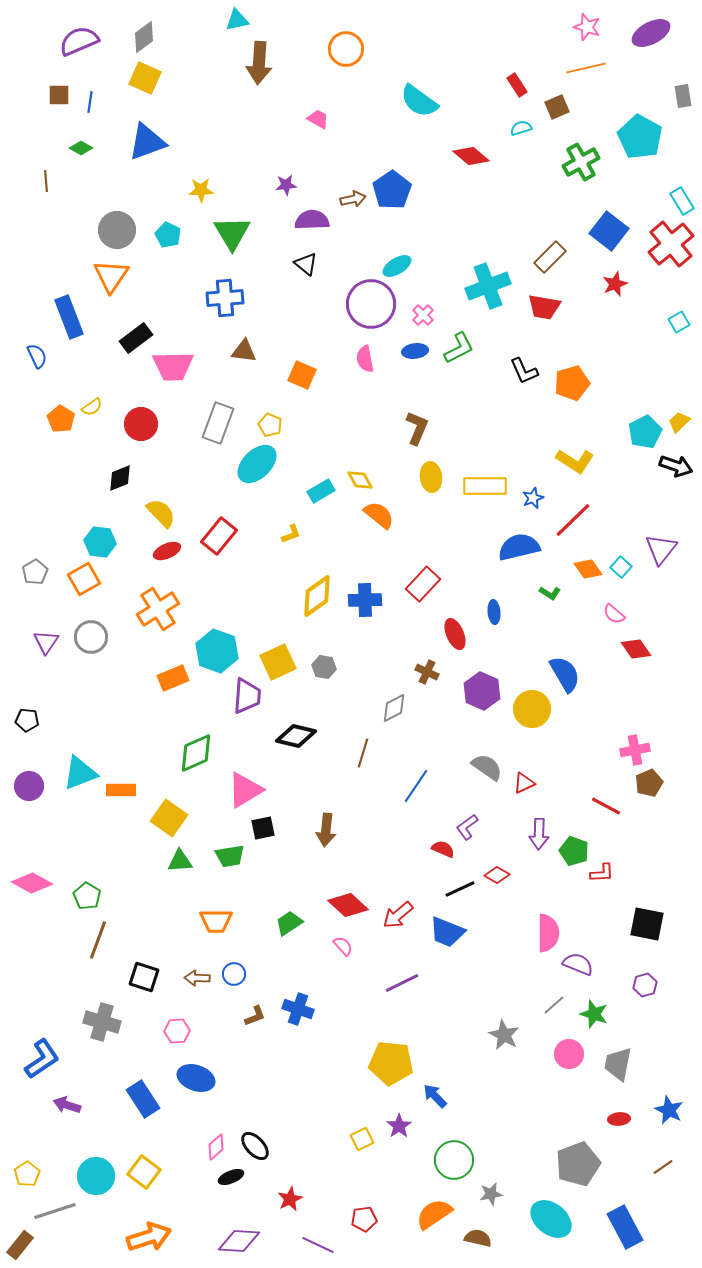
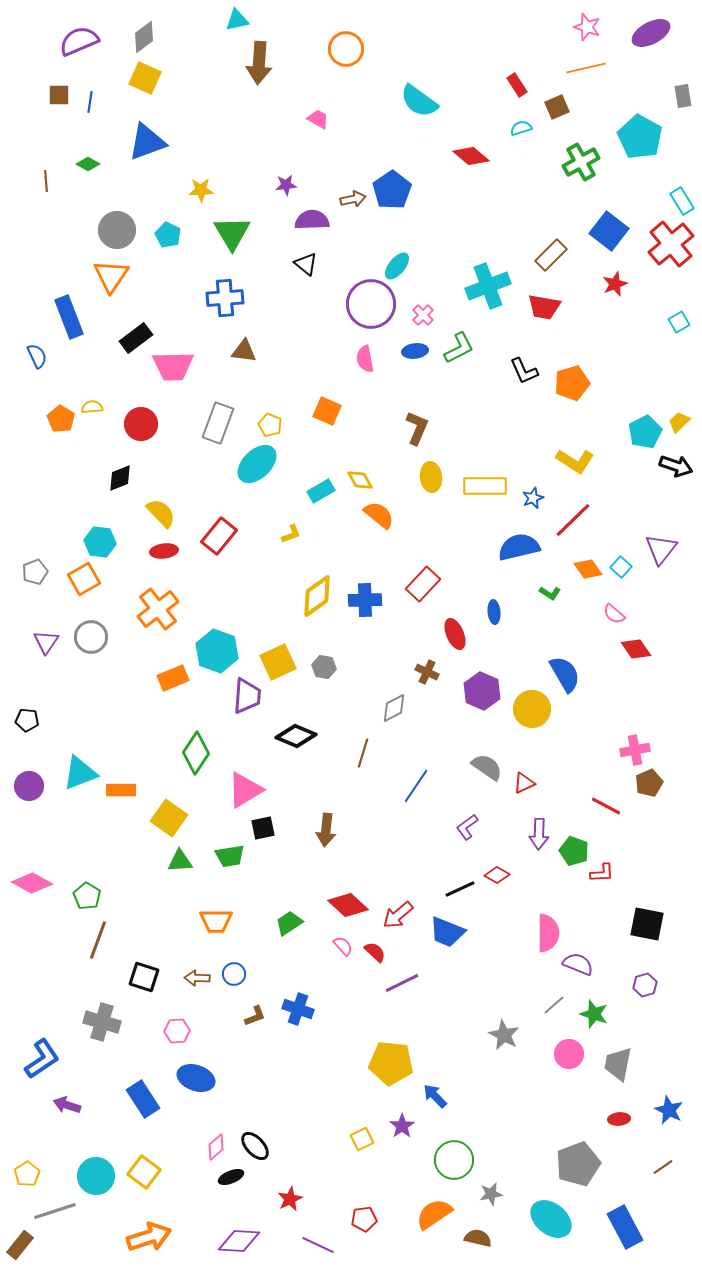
green diamond at (81, 148): moved 7 px right, 16 px down
brown rectangle at (550, 257): moved 1 px right, 2 px up
cyan ellipse at (397, 266): rotated 20 degrees counterclockwise
orange square at (302, 375): moved 25 px right, 36 px down
yellow semicircle at (92, 407): rotated 150 degrees counterclockwise
red ellipse at (167, 551): moved 3 px left; rotated 16 degrees clockwise
gray pentagon at (35, 572): rotated 10 degrees clockwise
orange cross at (158, 609): rotated 6 degrees counterclockwise
black diamond at (296, 736): rotated 9 degrees clockwise
green diamond at (196, 753): rotated 33 degrees counterclockwise
red semicircle at (443, 849): moved 68 px left, 103 px down; rotated 20 degrees clockwise
purple star at (399, 1126): moved 3 px right
